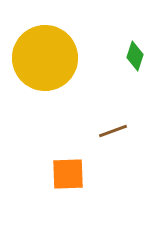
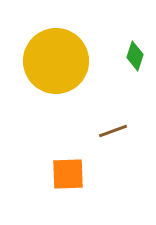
yellow circle: moved 11 px right, 3 px down
